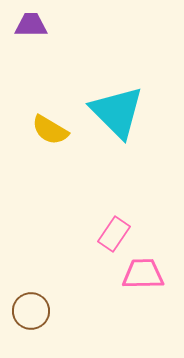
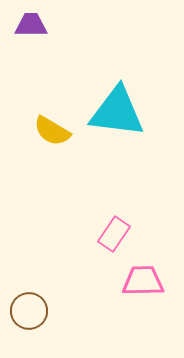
cyan triangle: rotated 38 degrees counterclockwise
yellow semicircle: moved 2 px right, 1 px down
pink trapezoid: moved 7 px down
brown circle: moved 2 px left
